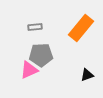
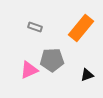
gray rectangle: rotated 24 degrees clockwise
gray pentagon: moved 11 px right, 5 px down
